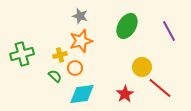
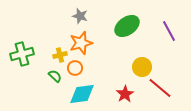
green ellipse: rotated 25 degrees clockwise
orange star: moved 2 px down
